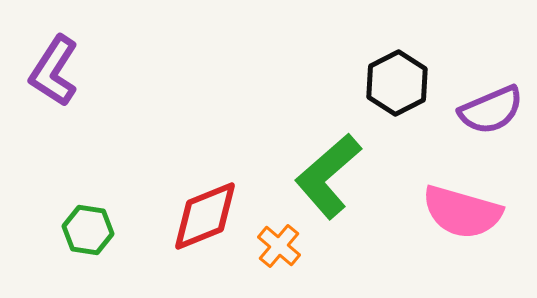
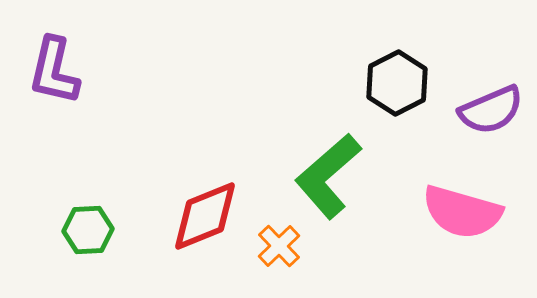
purple L-shape: rotated 20 degrees counterclockwise
green hexagon: rotated 12 degrees counterclockwise
orange cross: rotated 6 degrees clockwise
